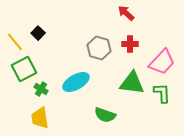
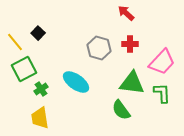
cyan ellipse: rotated 64 degrees clockwise
green cross: rotated 24 degrees clockwise
green semicircle: moved 16 px right, 5 px up; rotated 35 degrees clockwise
